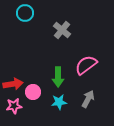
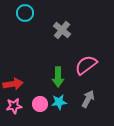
pink circle: moved 7 px right, 12 px down
